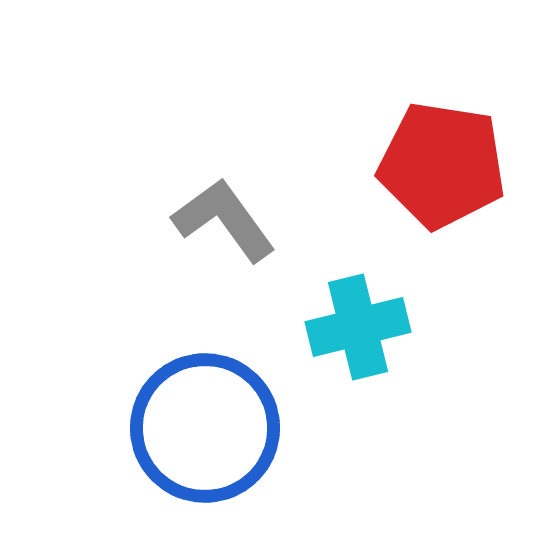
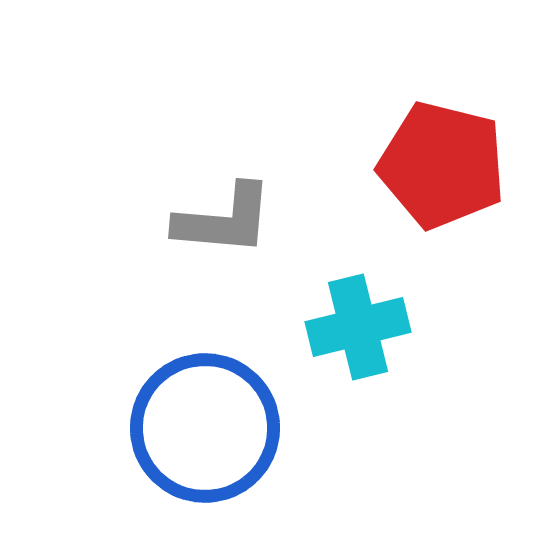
red pentagon: rotated 5 degrees clockwise
gray L-shape: rotated 131 degrees clockwise
